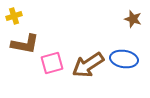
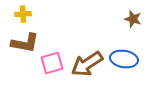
yellow cross: moved 9 px right, 2 px up; rotated 14 degrees clockwise
brown L-shape: moved 1 px up
brown arrow: moved 1 px left, 1 px up
